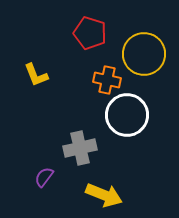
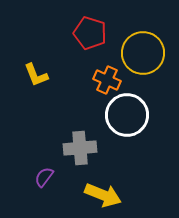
yellow circle: moved 1 px left, 1 px up
orange cross: rotated 12 degrees clockwise
gray cross: rotated 8 degrees clockwise
yellow arrow: moved 1 px left
